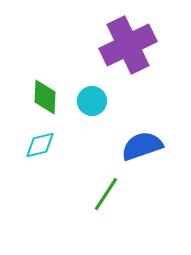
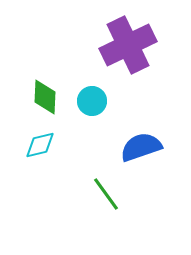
blue semicircle: moved 1 px left, 1 px down
green line: rotated 69 degrees counterclockwise
